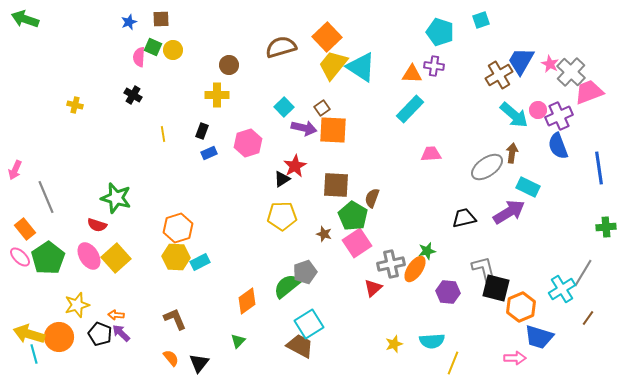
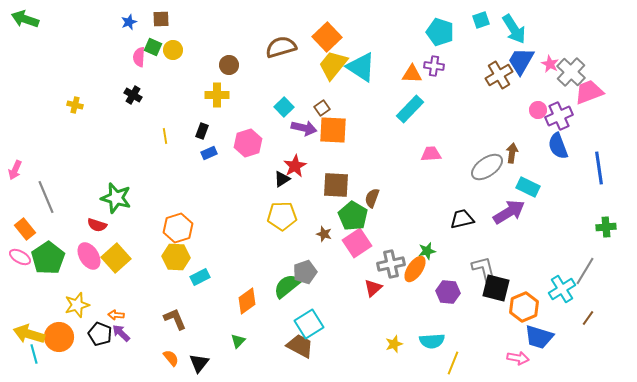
cyan arrow at (514, 115): moved 86 px up; rotated 16 degrees clockwise
yellow line at (163, 134): moved 2 px right, 2 px down
black trapezoid at (464, 218): moved 2 px left, 1 px down
pink ellipse at (20, 257): rotated 15 degrees counterclockwise
cyan rectangle at (200, 262): moved 15 px down
gray line at (583, 273): moved 2 px right, 2 px up
orange hexagon at (521, 307): moved 3 px right
pink arrow at (515, 358): moved 3 px right; rotated 10 degrees clockwise
